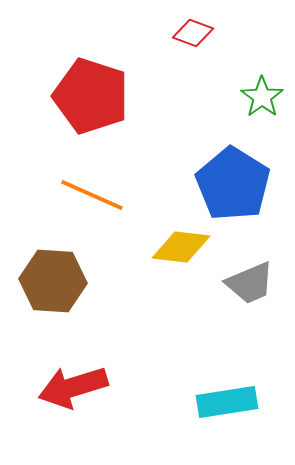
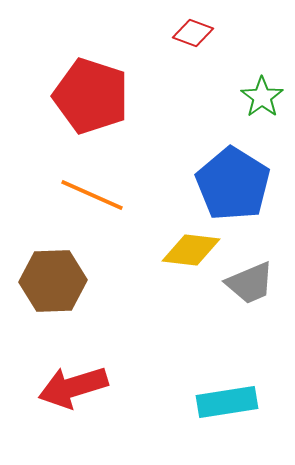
yellow diamond: moved 10 px right, 3 px down
brown hexagon: rotated 6 degrees counterclockwise
